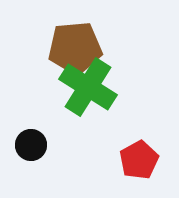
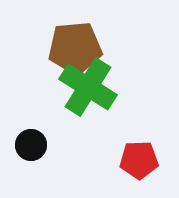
red pentagon: rotated 27 degrees clockwise
